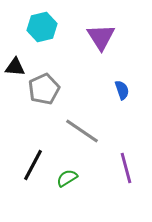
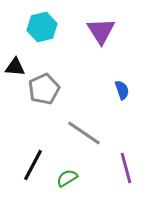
purple triangle: moved 6 px up
gray line: moved 2 px right, 2 px down
